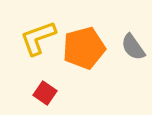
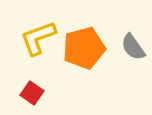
red square: moved 13 px left
